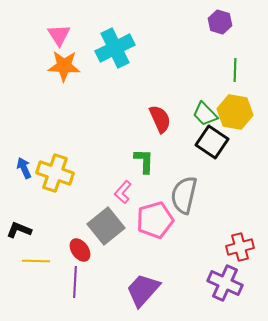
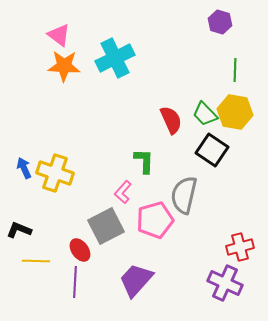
pink triangle: rotated 20 degrees counterclockwise
cyan cross: moved 10 px down
red semicircle: moved 11 px right, 1 px down
black square: moved 8 px down
gray square: rotated 12 degrees clockwise
purple trapezoid: moved 7 px left, 10 px up
